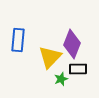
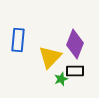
purple diamond: moved 3 px right
black rectangle: moved 3 px left, 2 px down
